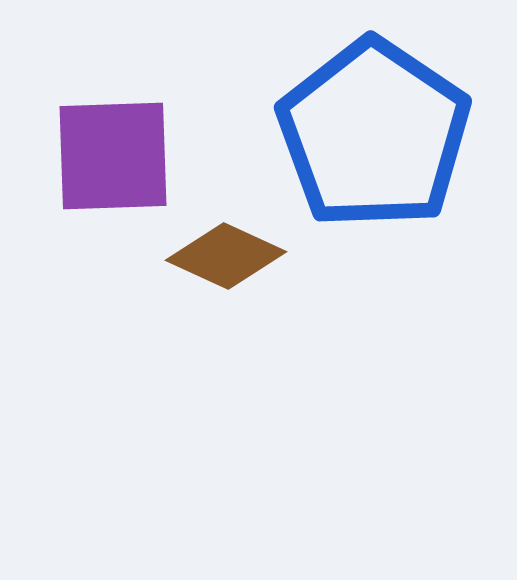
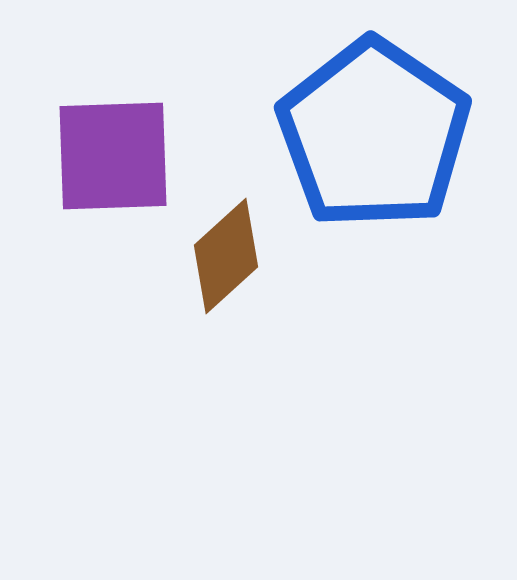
brown diamond: rotated 67 degrees counterclockwise
